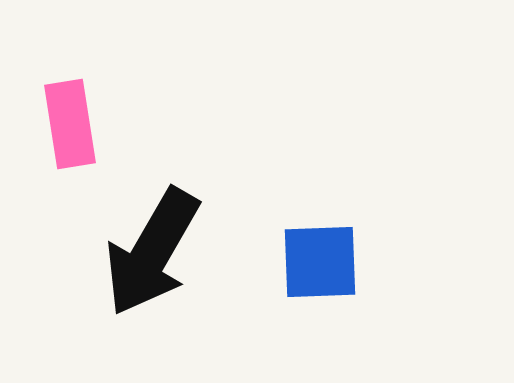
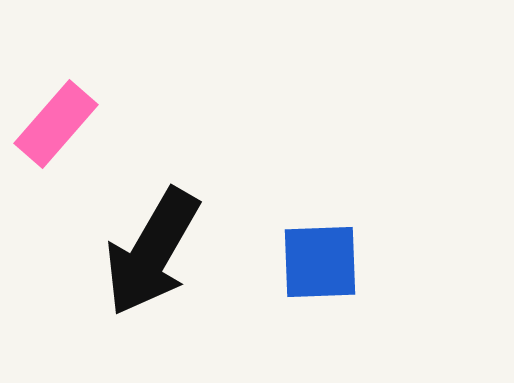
pink rectangle: moved 14 px left; rotated 50 degrees clockwise
